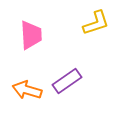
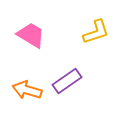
yellow L-shape: moved 9 px down
pink trapezoid: rotated 56 degrees counterclockwise
